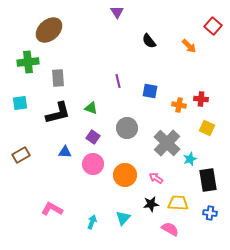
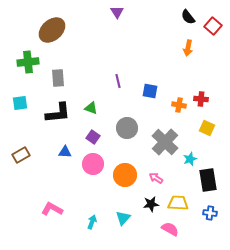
brown ellipse: moved 3 px right
black semicircle: moved 39 px right, 24 px up
orange arrow: moved 1 px left, 2 px down; rotated 56 degrees clockwise
black L-shape: rotated 8 degrees clockwise
gray cross: moved 2 px left, 1 px up
